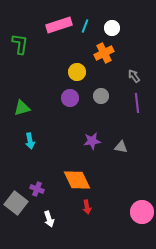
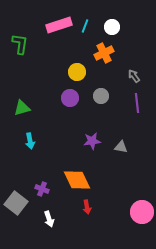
white circle: moved 1 px up
purple cross: moved 5 px right
